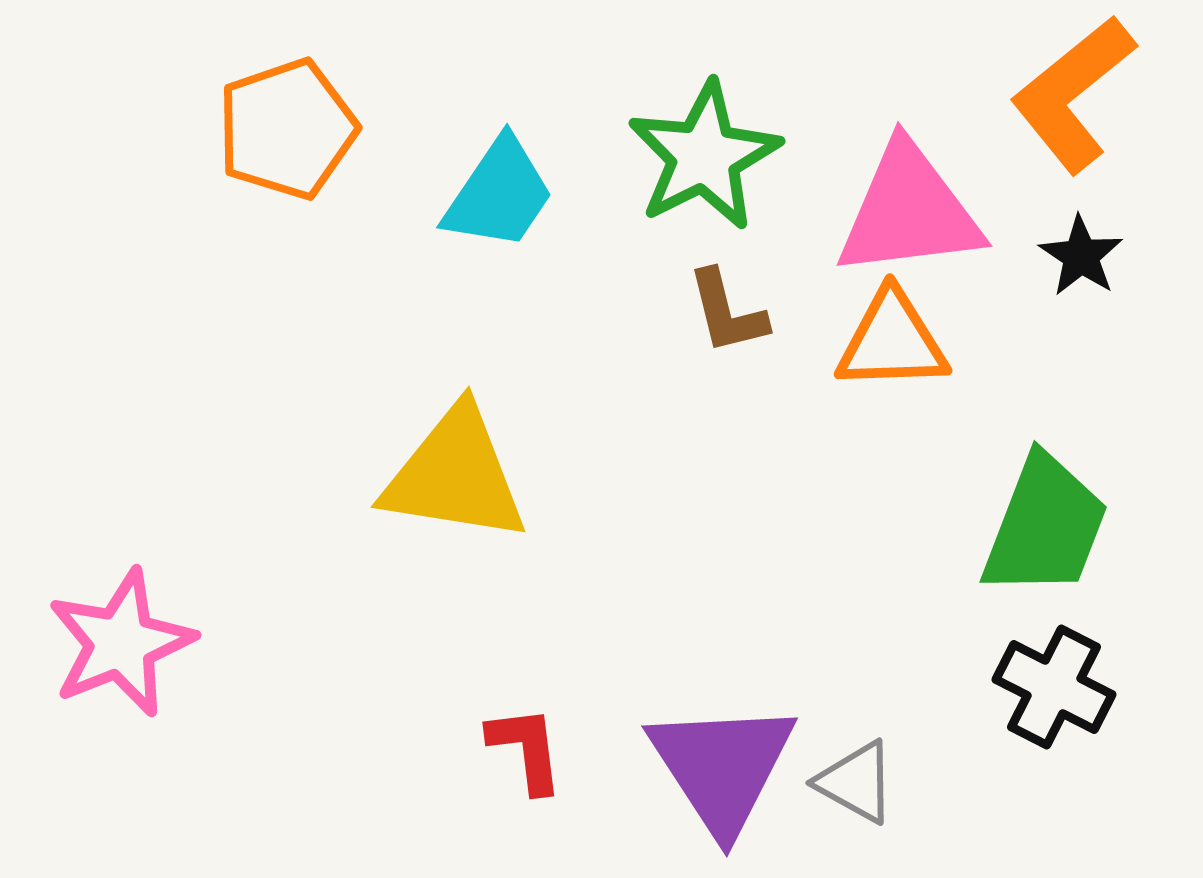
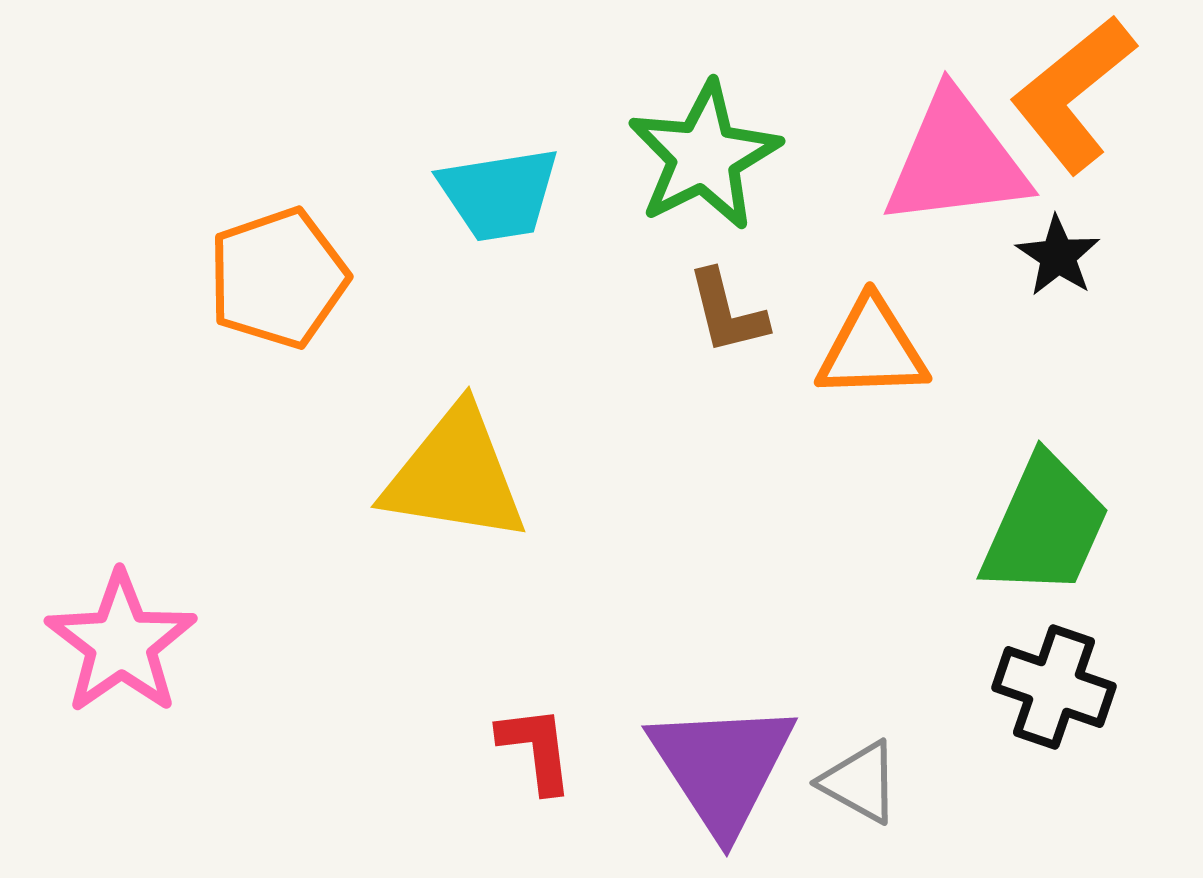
orange pentagon: moved 9 px left, 149 px down
cyan trapezoid: rotated 47 degrees clockwise
pink triangle: moved 47 px right, 51 px up
black star: moved 23 px left
orange triangle: moved 20 px left, 8 px down
green trapezoid: rotated 3 degrees clockwise
pink star: rotated 13 degrees counterclockwise
black cross: rotated 8 degrees counterclockwise
red L-shape: moved 10 px right
gray triangle: moved 4 px right
